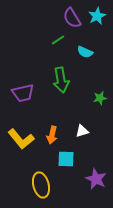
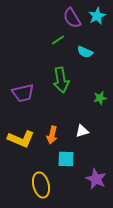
yellow L-shape: rotated 28 degrees counterclockwise
